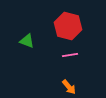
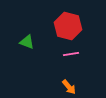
green triangle: moved 1 px down
pink line: moved 1 px right, 1 px up
